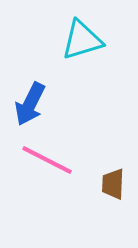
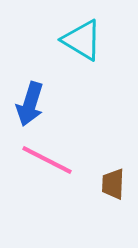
cyan triangle: rotated 48 degrees clockwise
blue arrow: rotated 9 degrees counterclockwise
